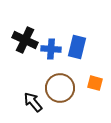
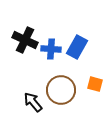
blue rectangle: rotated 15 degrees clockwise
orange square: moved 1 px down
brown circle: moved 1 px right, 2 px down
